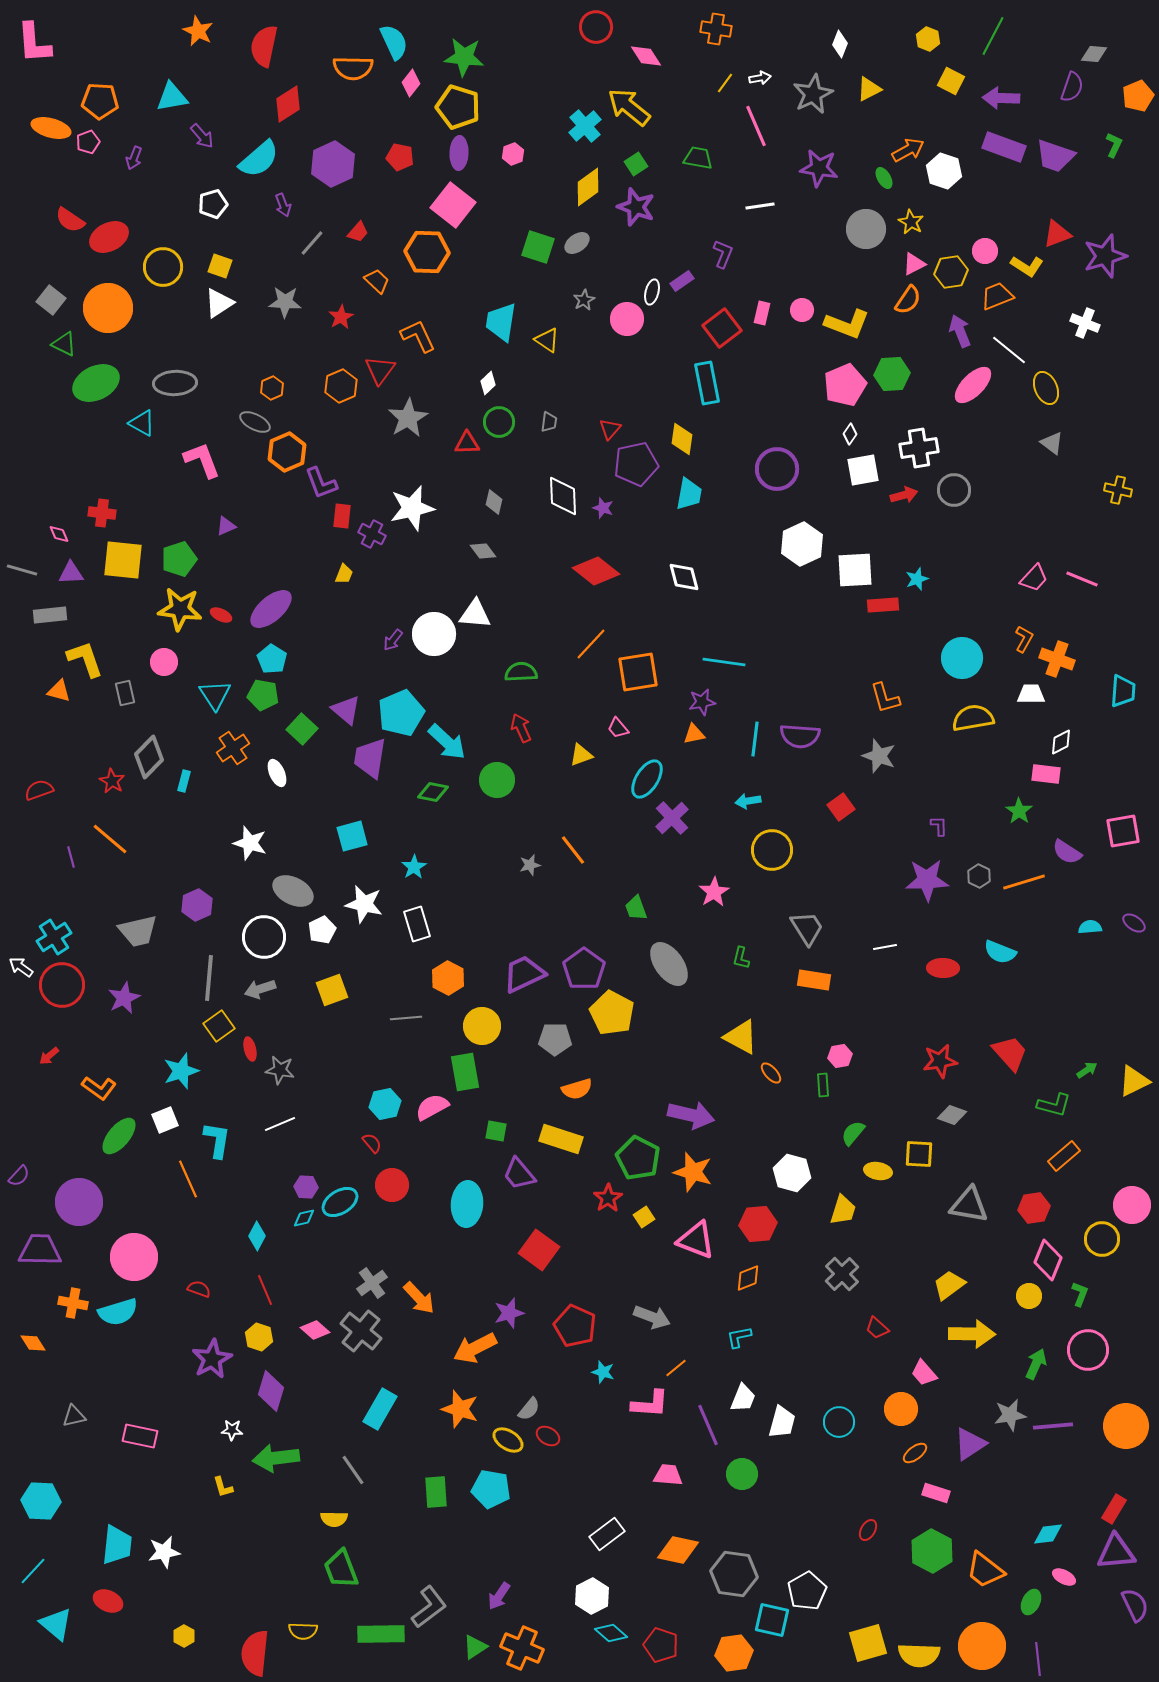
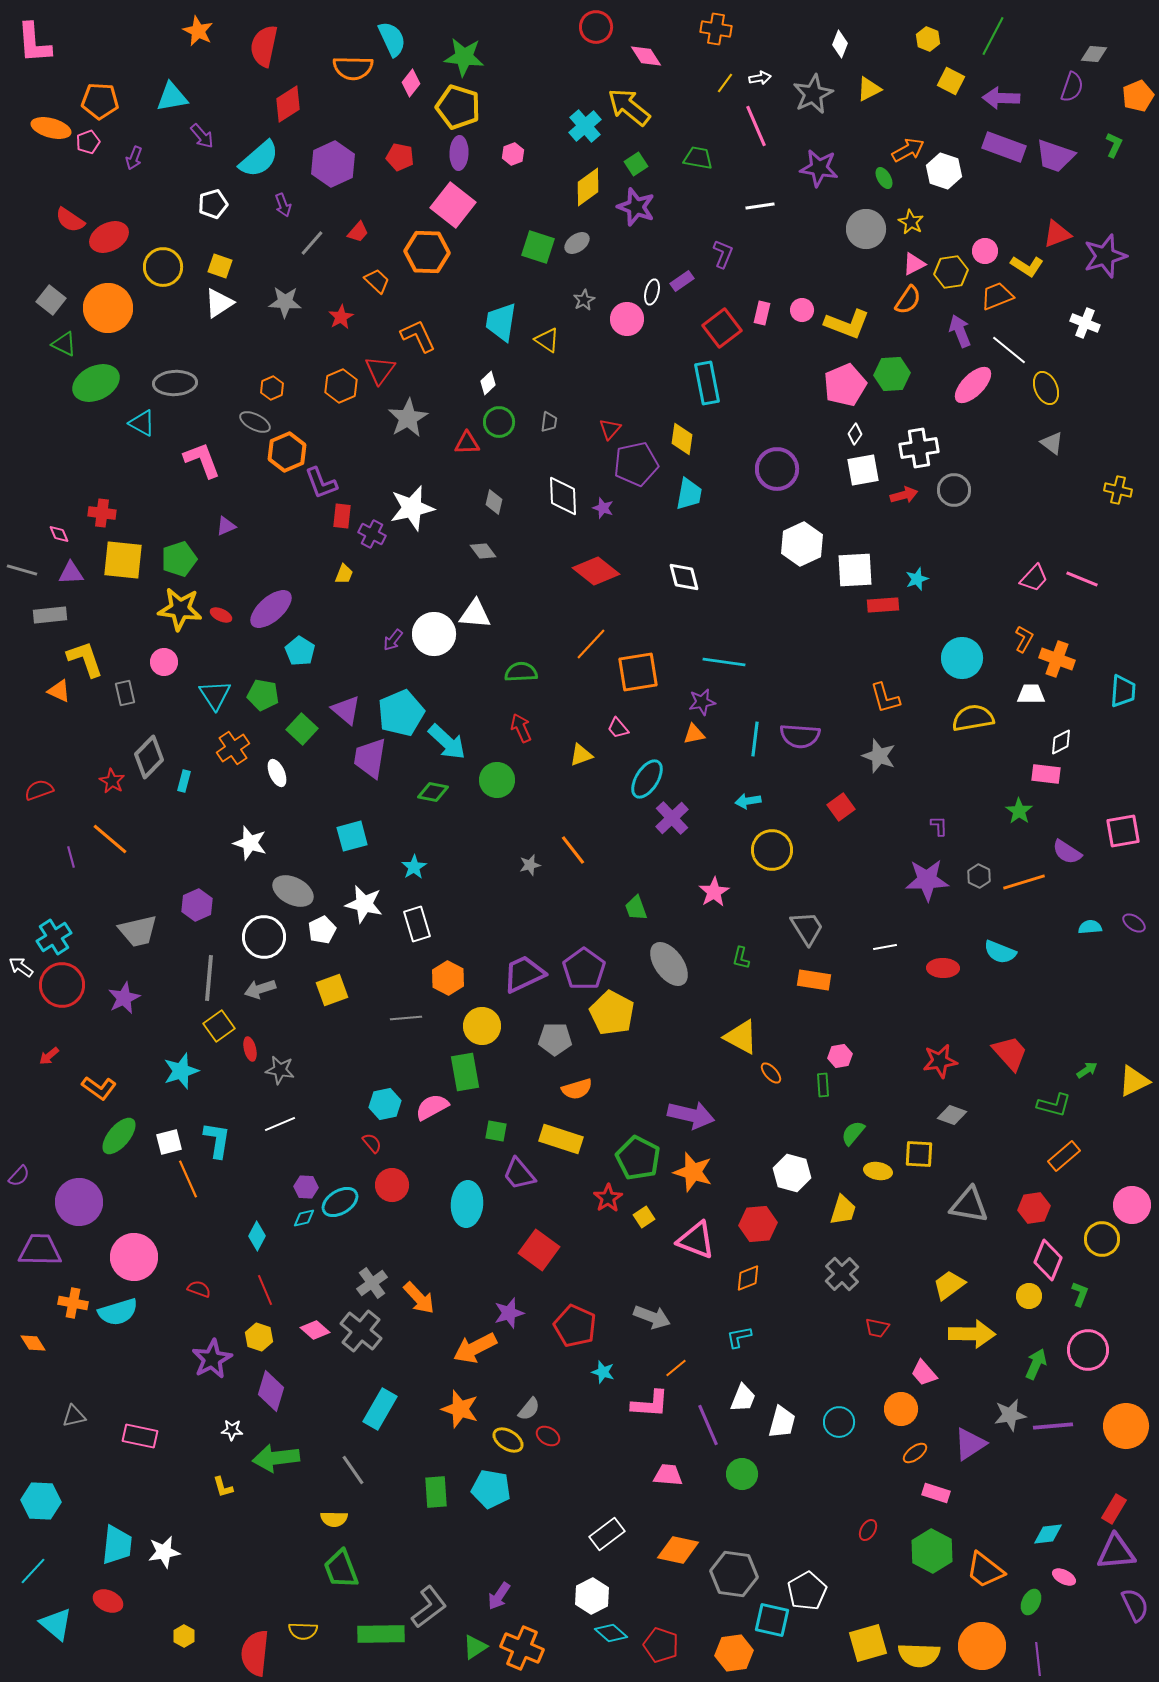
cyan semicircle at (394, 42): moved 2 px left, 3 px up
white diamond at (850, 434): moved 5 px right
cyan pentagon at (272, 659): moved 28 px right, 8 px up
orange triangle at (59, 691): rotated 10 degrees clockwise
white square at (165, 1120): moved 4 px right, 22 px down; rotated 8 degrees clockwise
red trapezoid at (877, 1328): rotated 30 degrees counterclockwise
